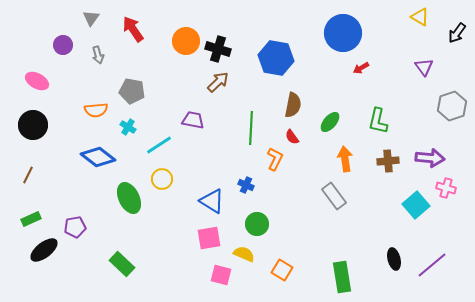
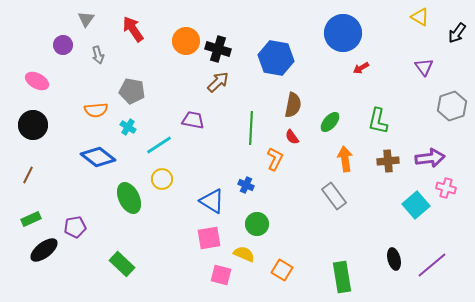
gray triangle at (91, 18): moved 5 px left, 1 px down
purple arrow at (430, 158): rotated 12 degrees counterclockwise
